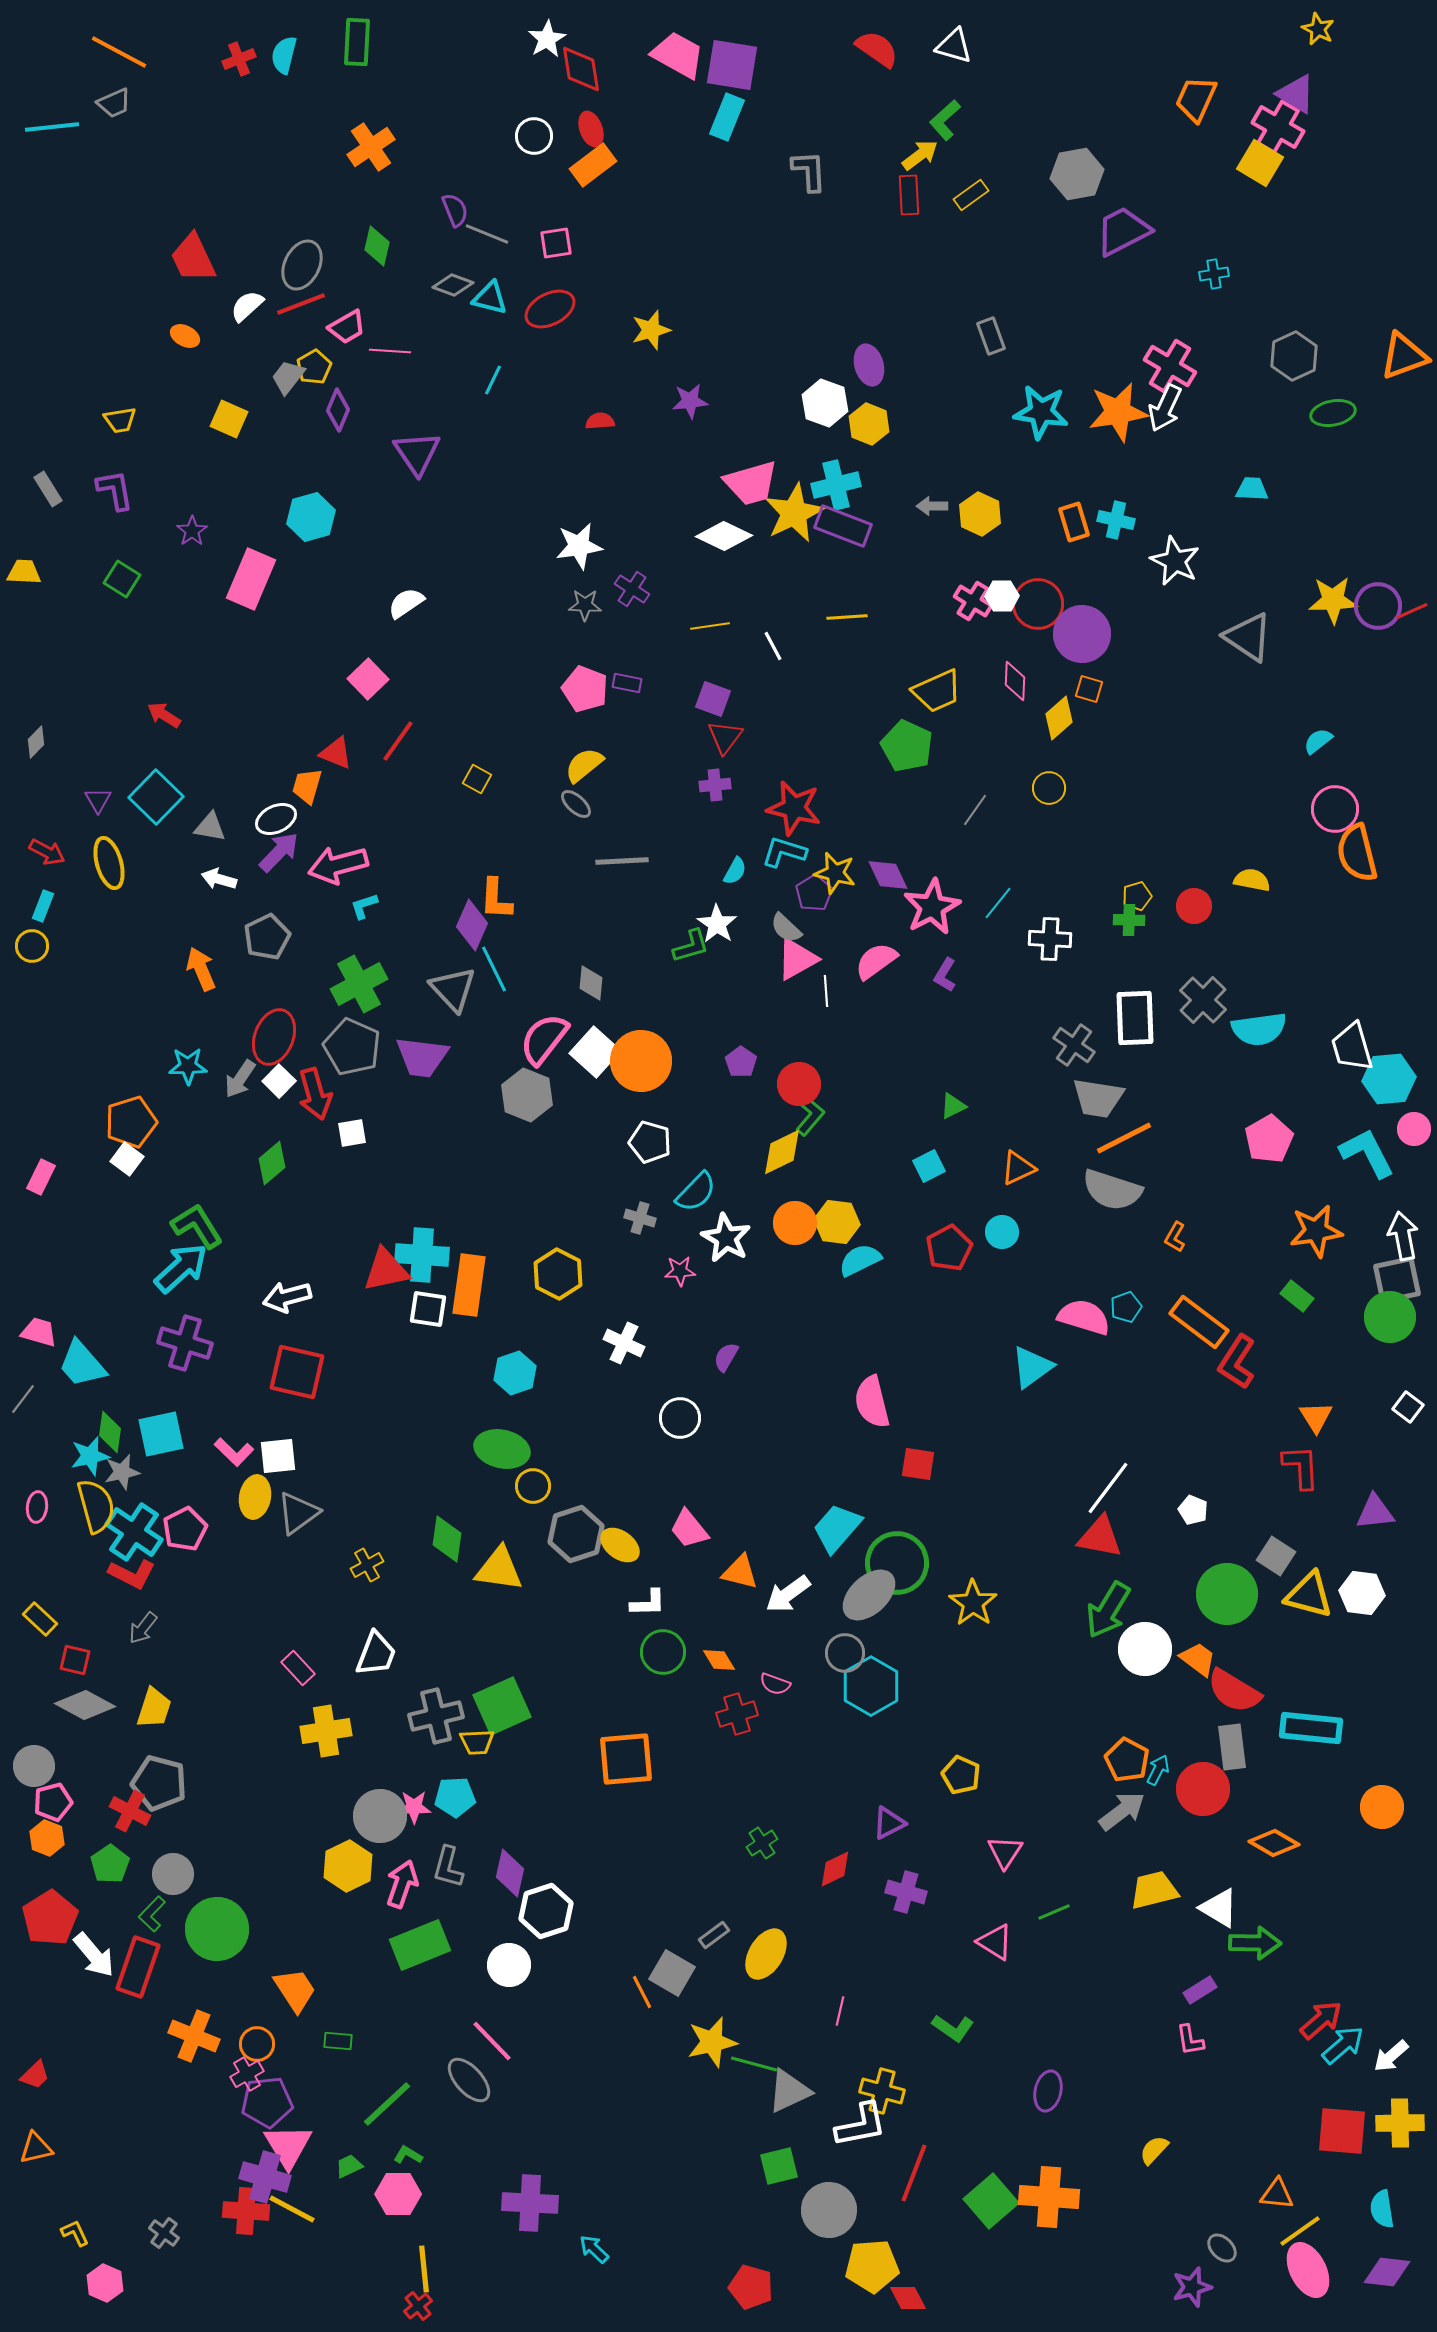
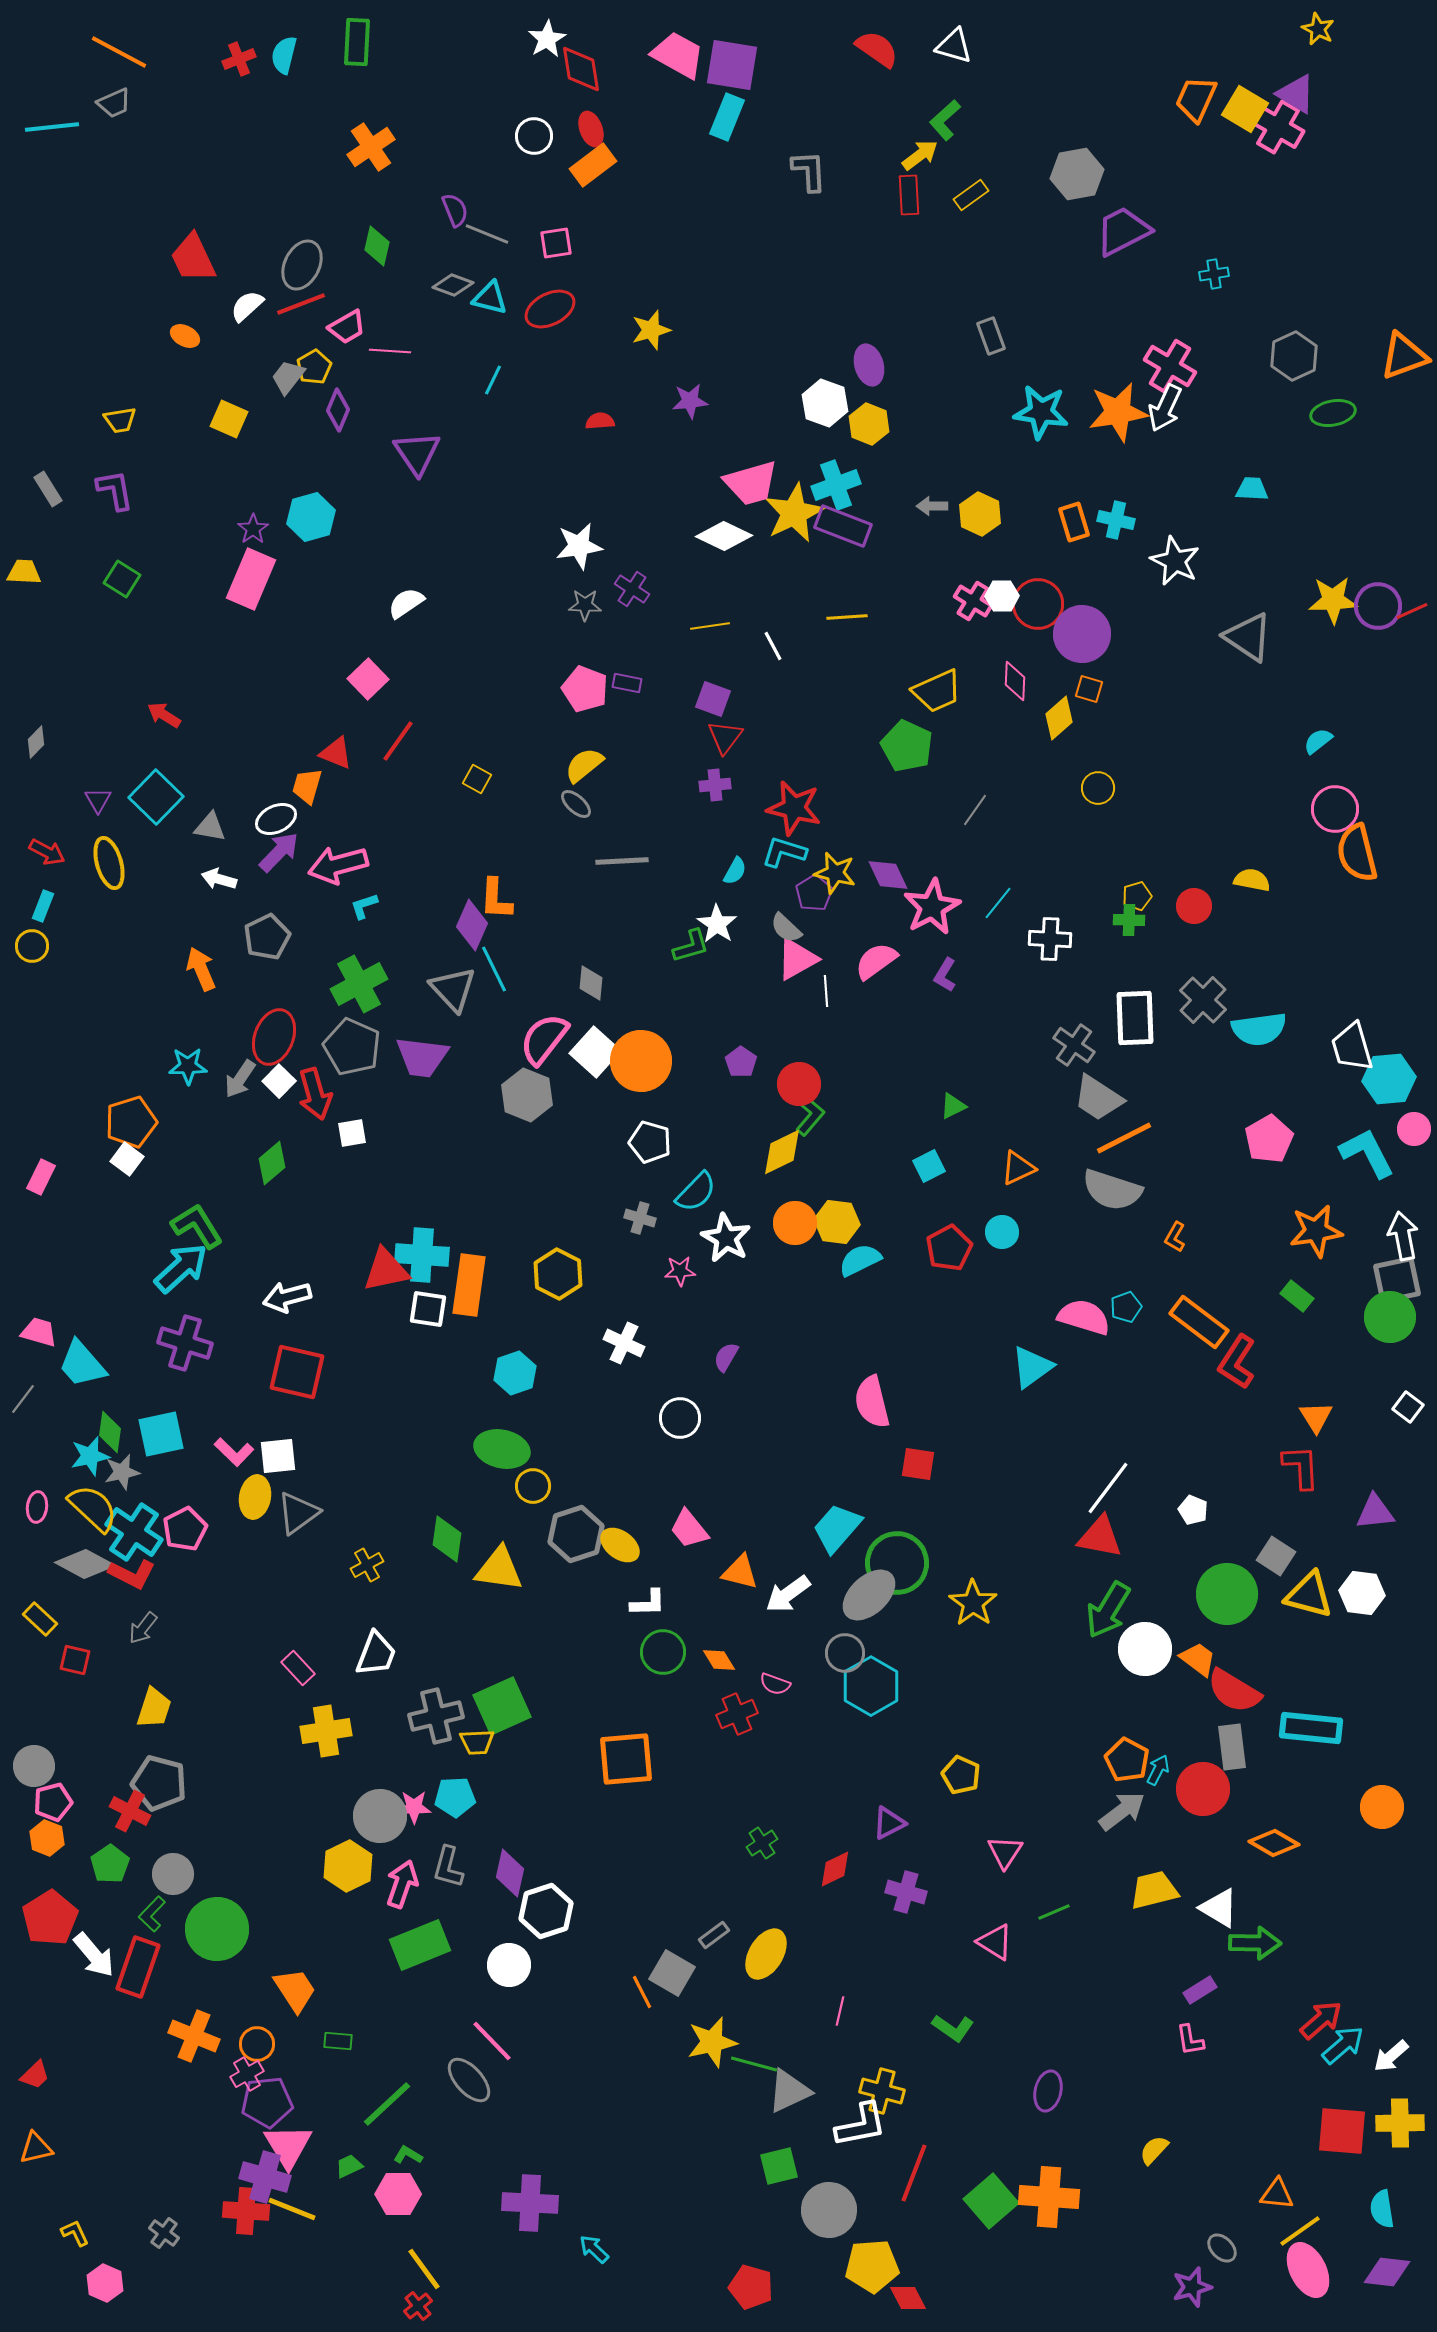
yellow square at (1260, 163): moved 15 px left, 54 px up
cyan cross at (836, 485): rotated 6 degrees counterclockwise
purple star at (192, 531): moved 61 px right, 2 px up
yellow circle at (1049, 788): moved 49 px right
gray trapezoid at (1098, 1098): rotated 24 degrees clockwise
yellow semicircle at (96, 1506): moved 3 px left, 2 px down; rotated 32 degrees counterclockwise
gray diamond at (85, 1705): moved 141 px up
red cross at (737, 1714): rotated 6 degrees counterclockwise
yellow line at (292, 2209): rotated 6 degrees counterclockwise
yellow line at (424, 2269): rotated 30 degrees counterclockwise
